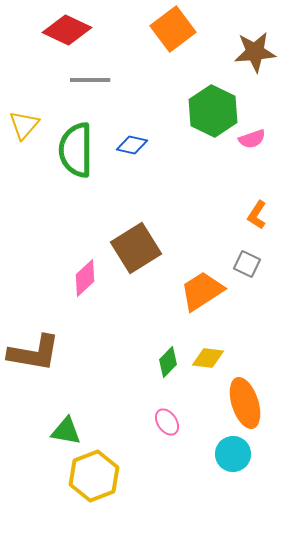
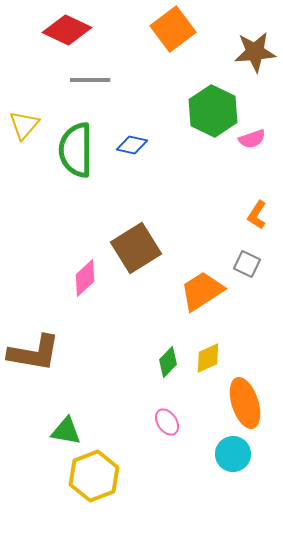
yellow diamond: rotated 32 degrees counterclockwise
